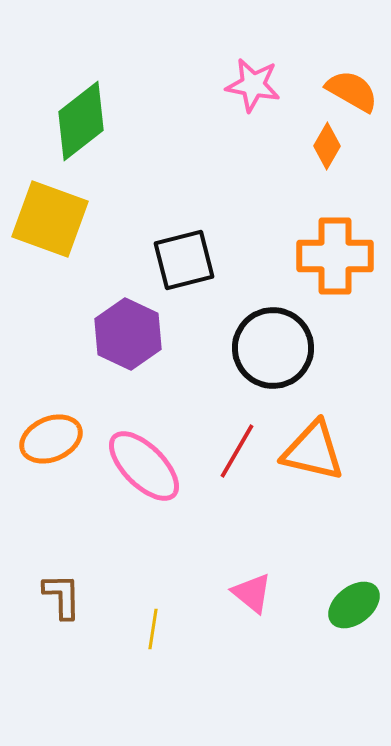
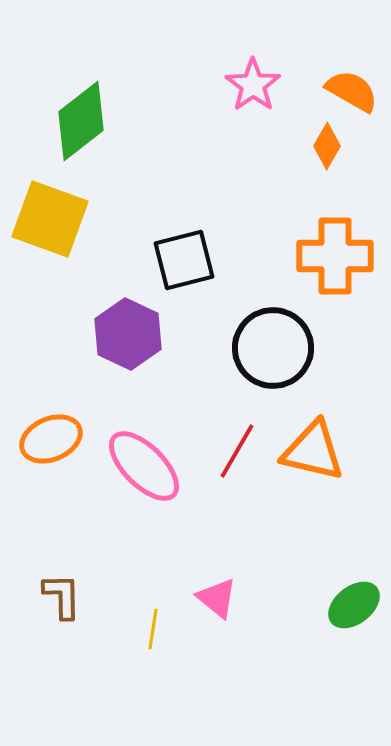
pink star: rotated 26 degrees clockwise
pink triangle: moved 35 px left, 5 px down
